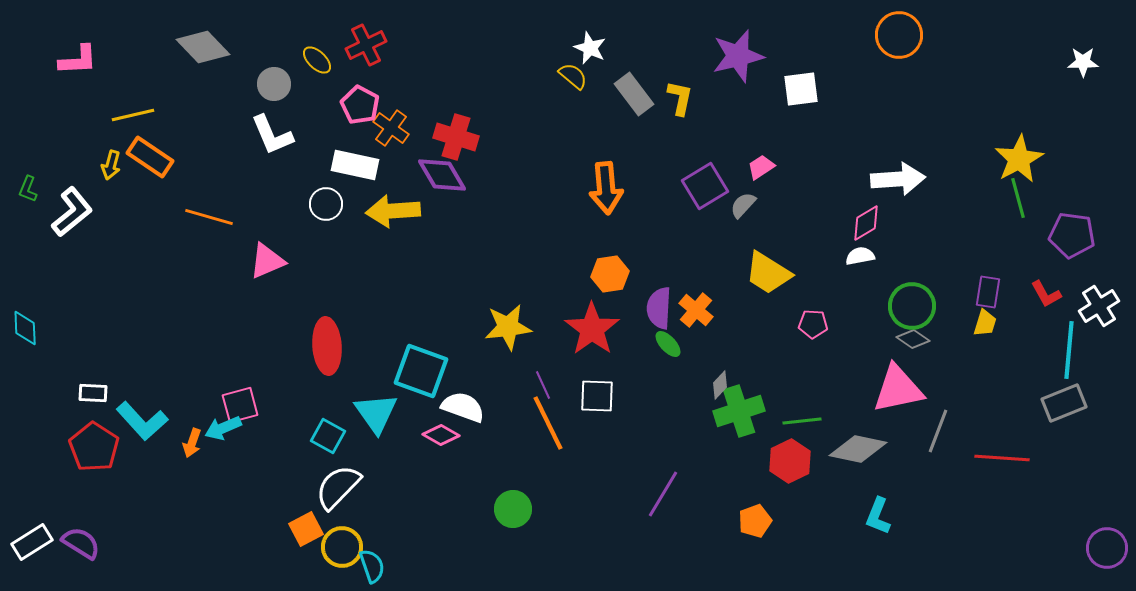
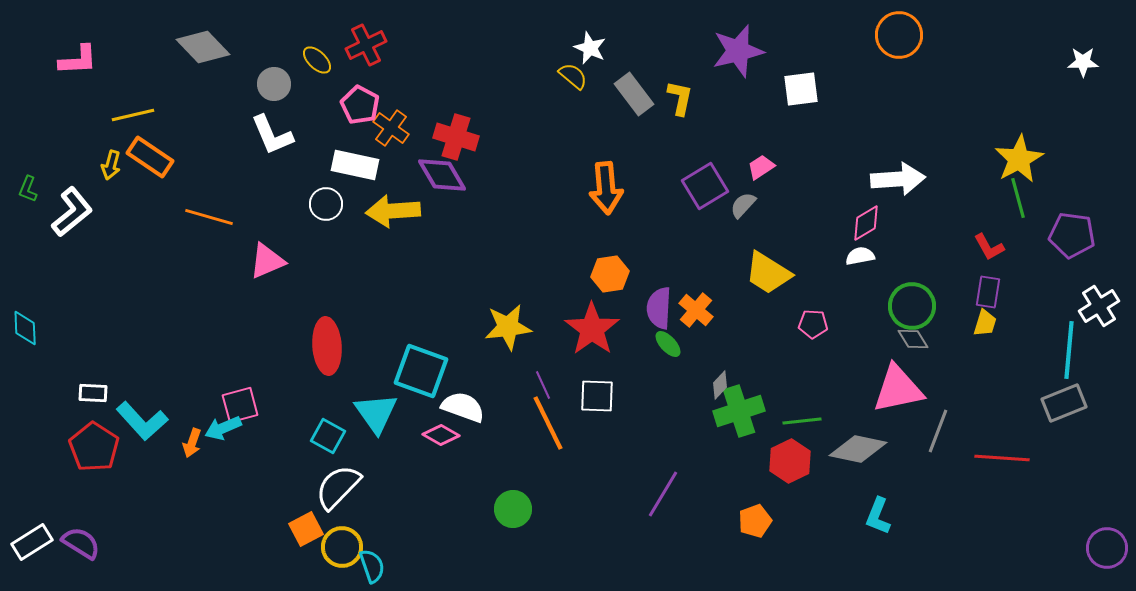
purple star at (738, 56): moved 5 px up
red L-shape at (1046, 294): moved 57 px left, 47 px up
gray diamond at (913, 339): rotated 24 degrees clockwise
